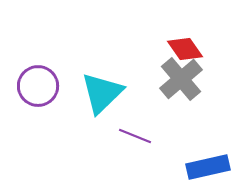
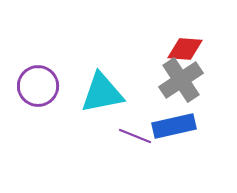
red diamond: rotated 51 degrees counterclockwise
gray cross: moved 1 px down; rotated 6 degrees clockwise
cyan triangle: rotated 33 degrees clockwise
blue rectangle: moved 34 px left, 41 px up
